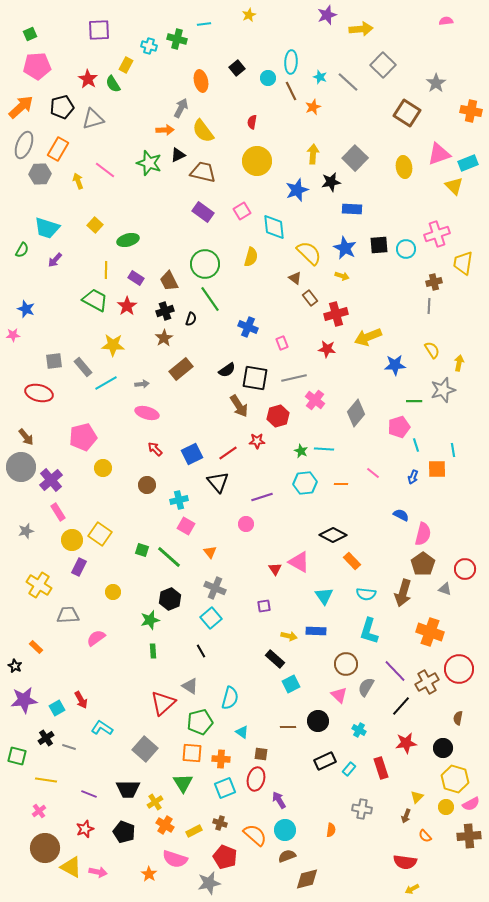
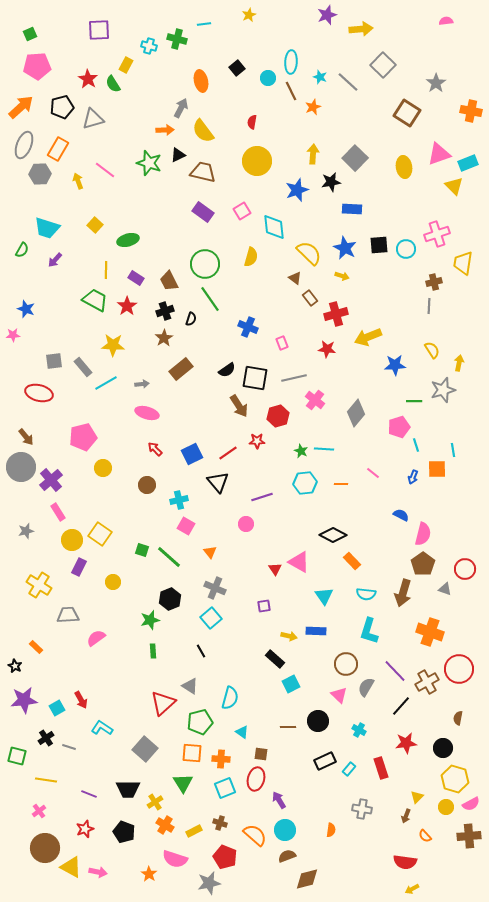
yellow circle at (113, 592): moved 10 px up
